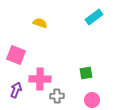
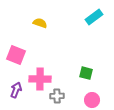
green square: rotated 24 degrees clockwise
